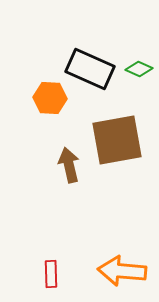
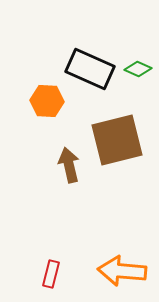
green diamond: moved 1 px left
orange hexagon: moved 3 px left, 3 px down
brown square: rotated 4 degrees counterclockwise
red rectangle: rotated 16 degrees clockwise
